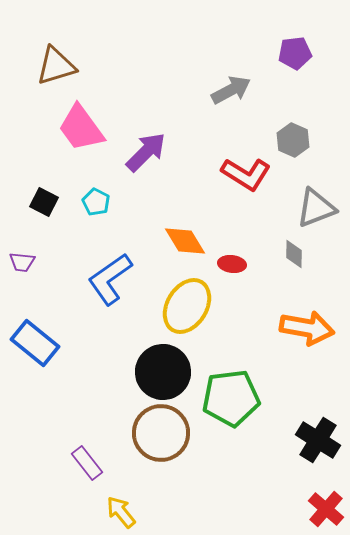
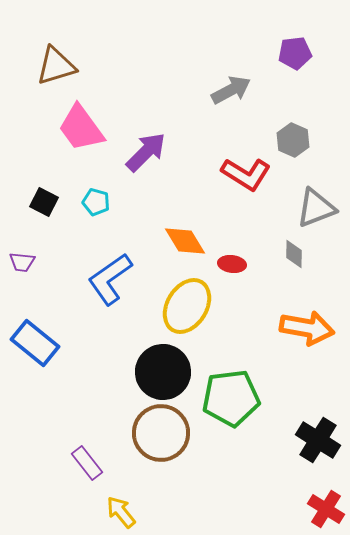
cyan pentagon: rotated 12 degrees counterclockwise
red cross: rotated 9 degrees counterclockwise
